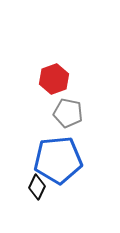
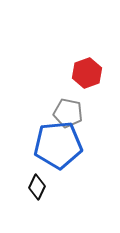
red hexagon: moved 33 px right, 6 px up
blue pentagon: moved 15 px up
